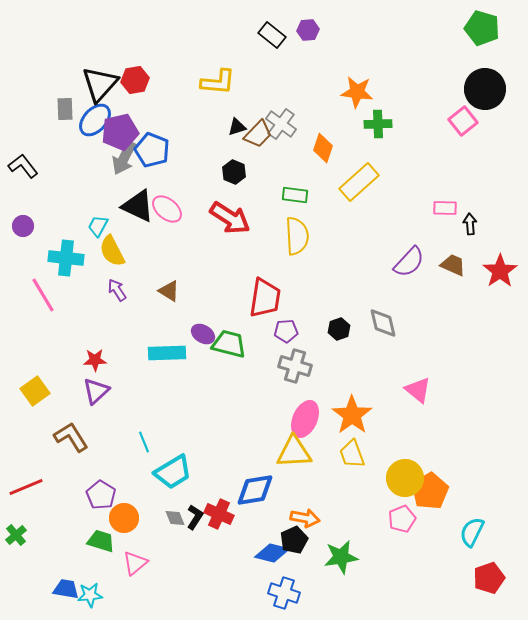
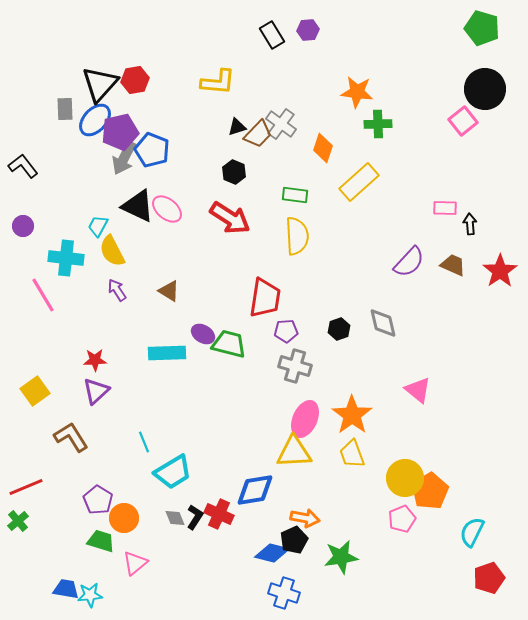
black rectangle at (272, 35): rotated 20 degrees clockwise
purple pentagon at (101, 495): moved 3 px left, 5 px down
green cross at (16, 535): moved 2 px right, 14 px up
